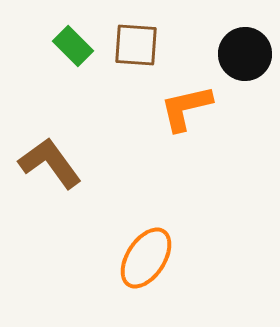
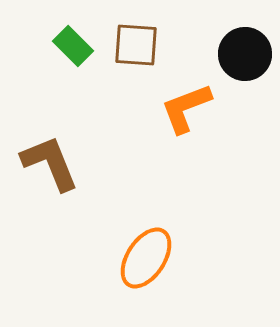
orange L-shape: rotated 8 degrees counterclockwise
brown L-shape: rotated 14 degrees clockwise
